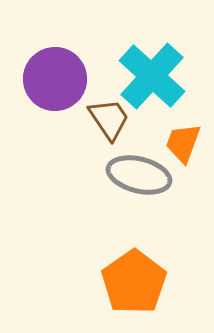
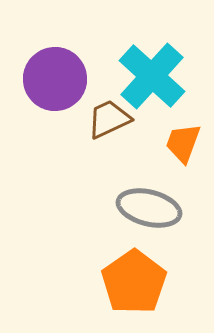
brown trapezoid: rotated 81 degrees counterclockwise
gray ellipse: moved 10 px right, 33 px down
